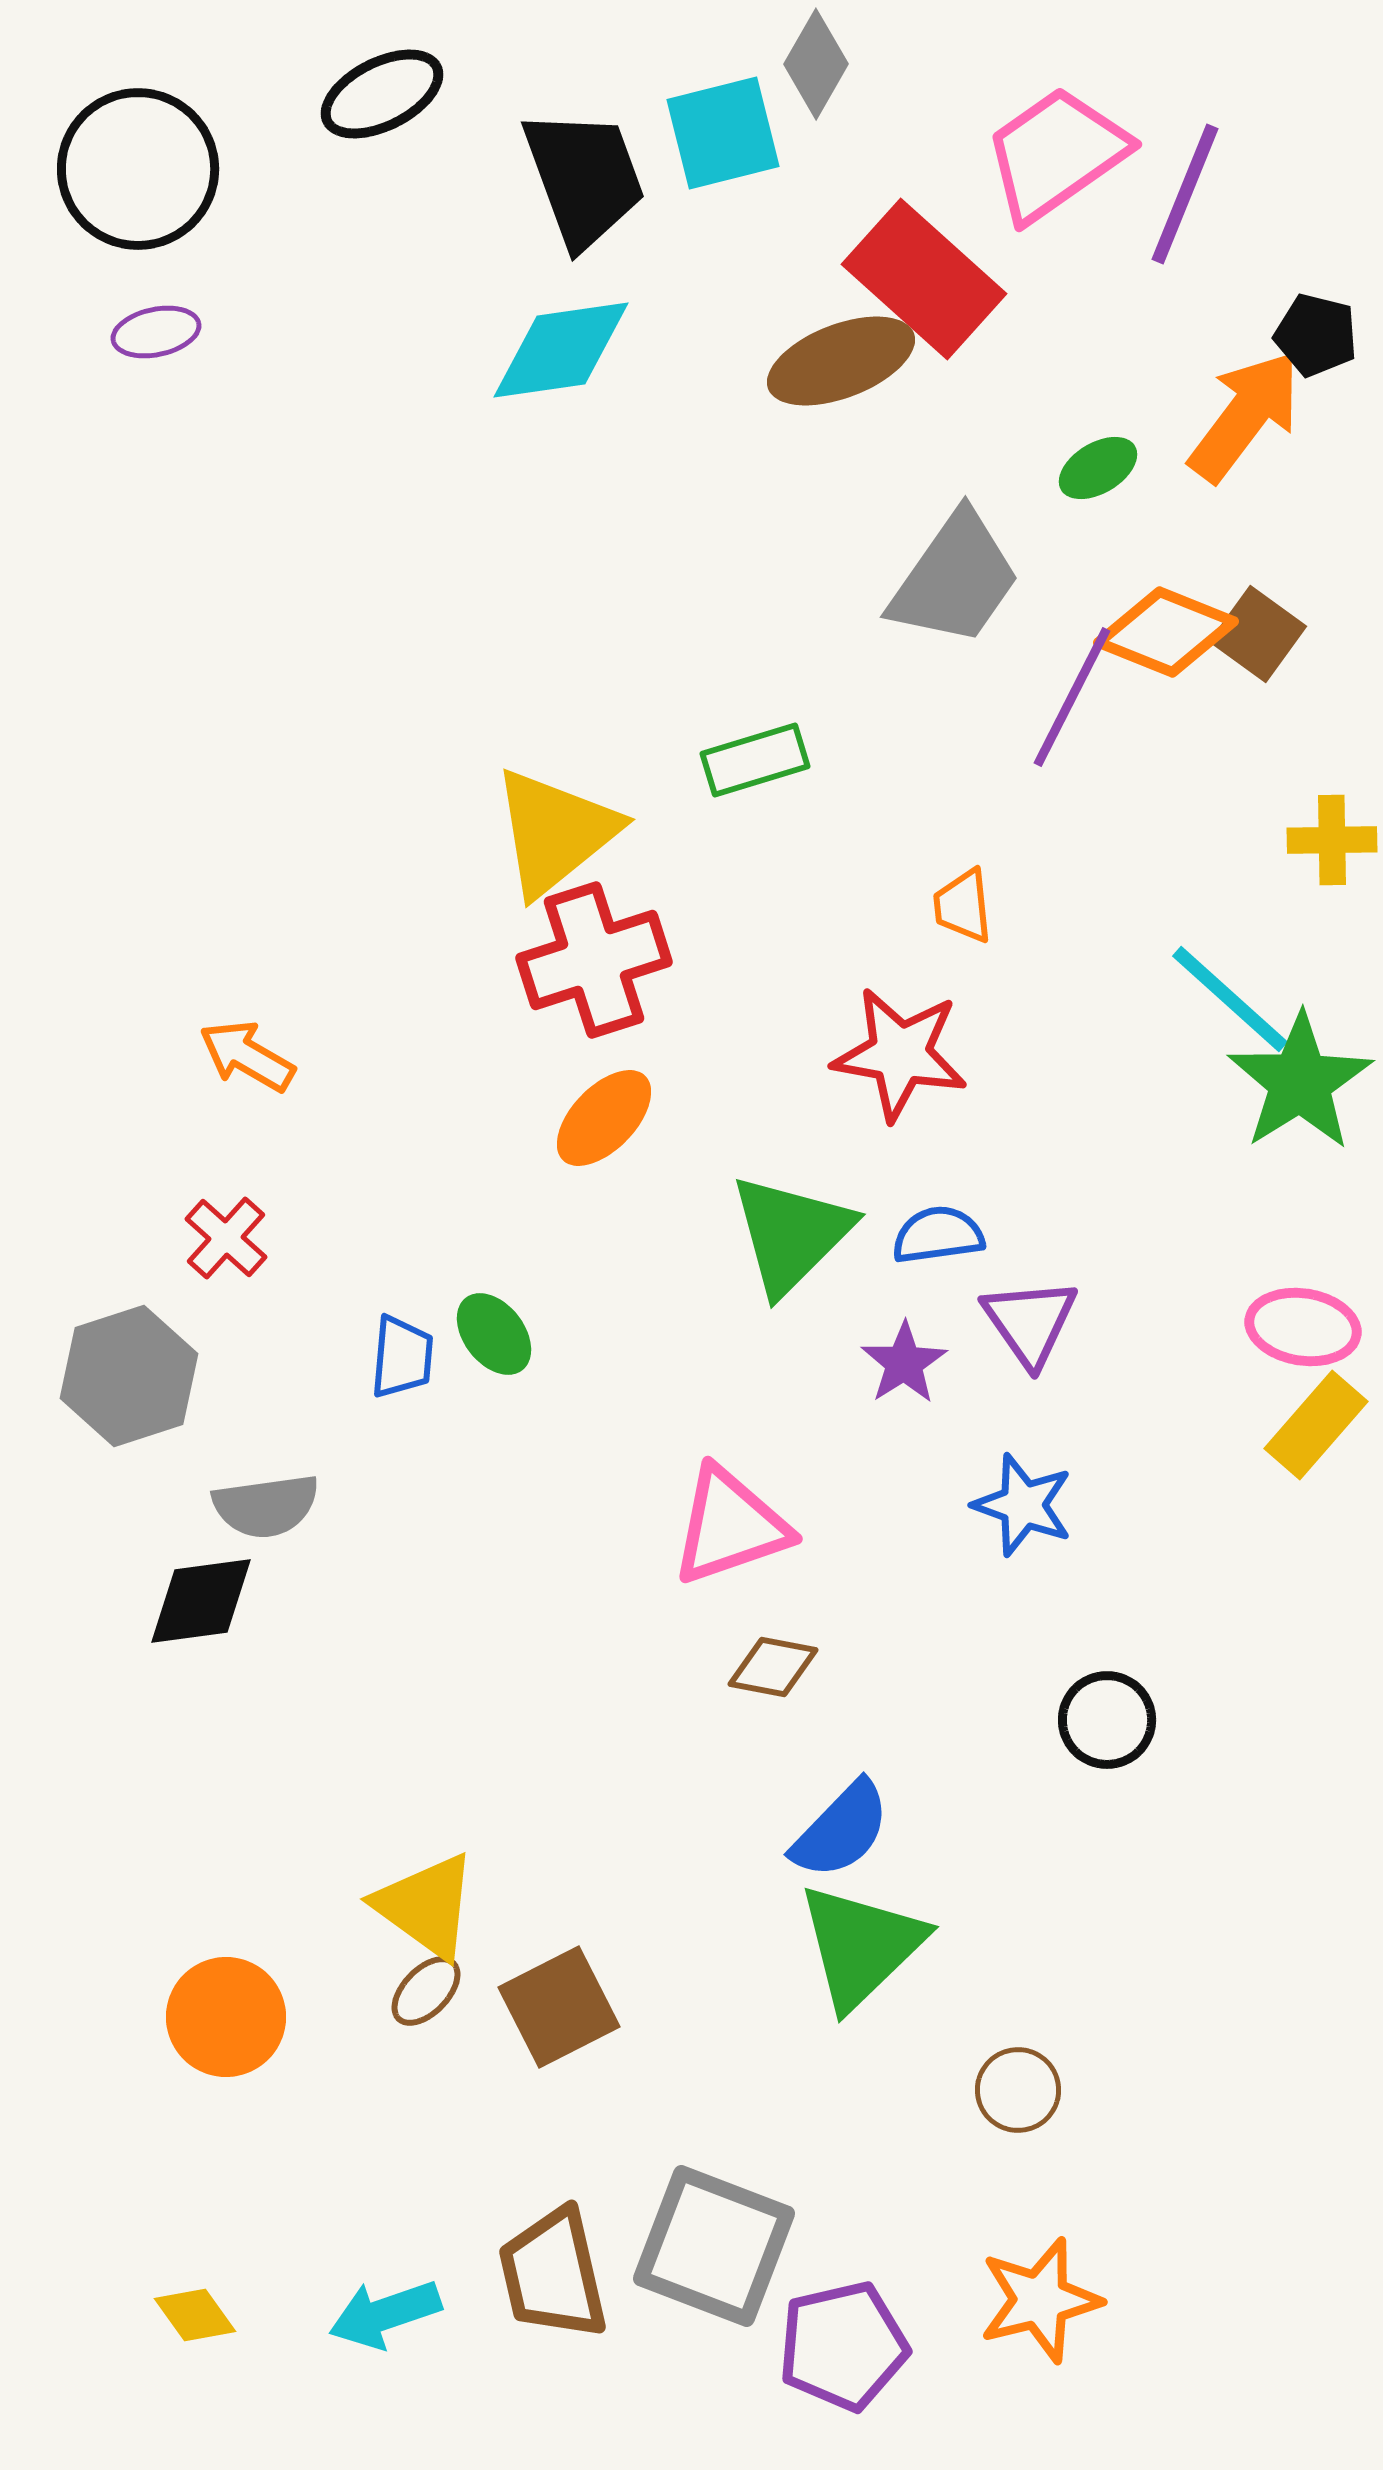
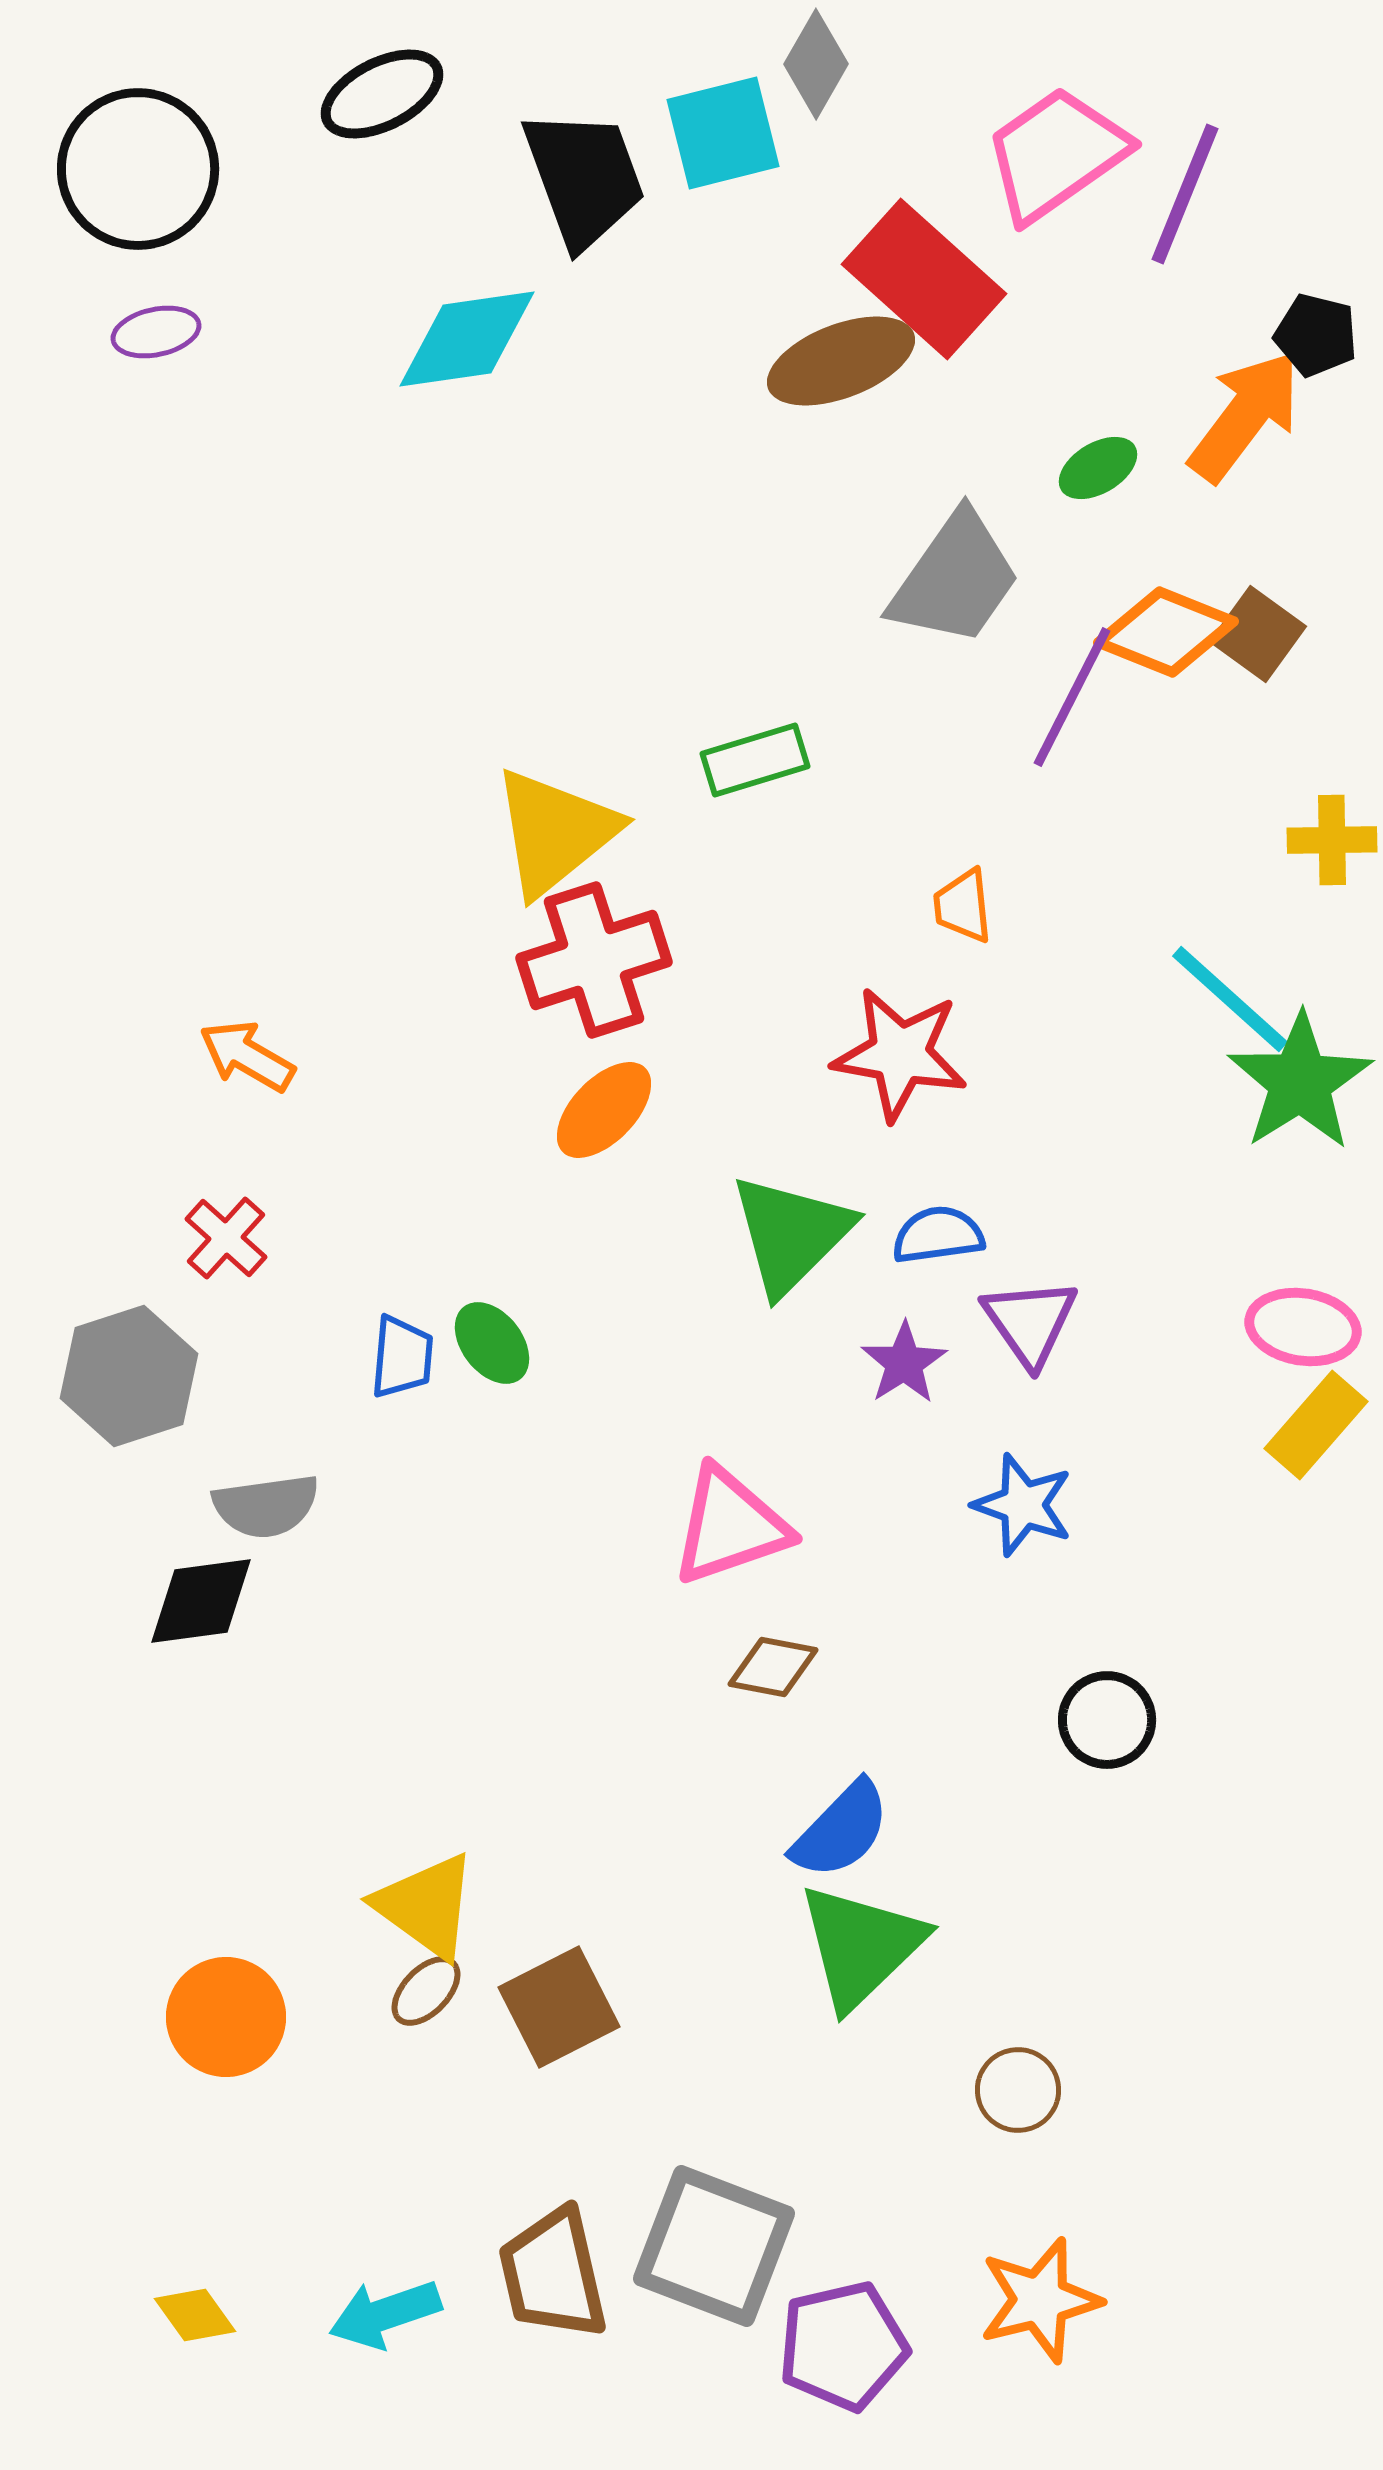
cyan diamond at (561, 350): moved 94 px left, 11 px up
orange ellipse at (604, 1118): moved 8 px up
green ellipse at (494, 1334): moved 2 px left, 9 px down
